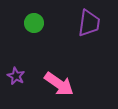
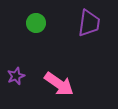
green circle: moved 2 px right
purple star: rotated 24 degrees clockwise
